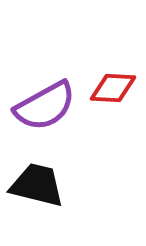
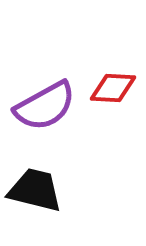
black trapezoid: moved 2 px left, 5 px down
